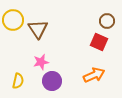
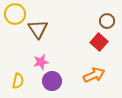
yellow circle: moved 2 px right, 6 px up
red square: rotated 18 degrees clockwise
